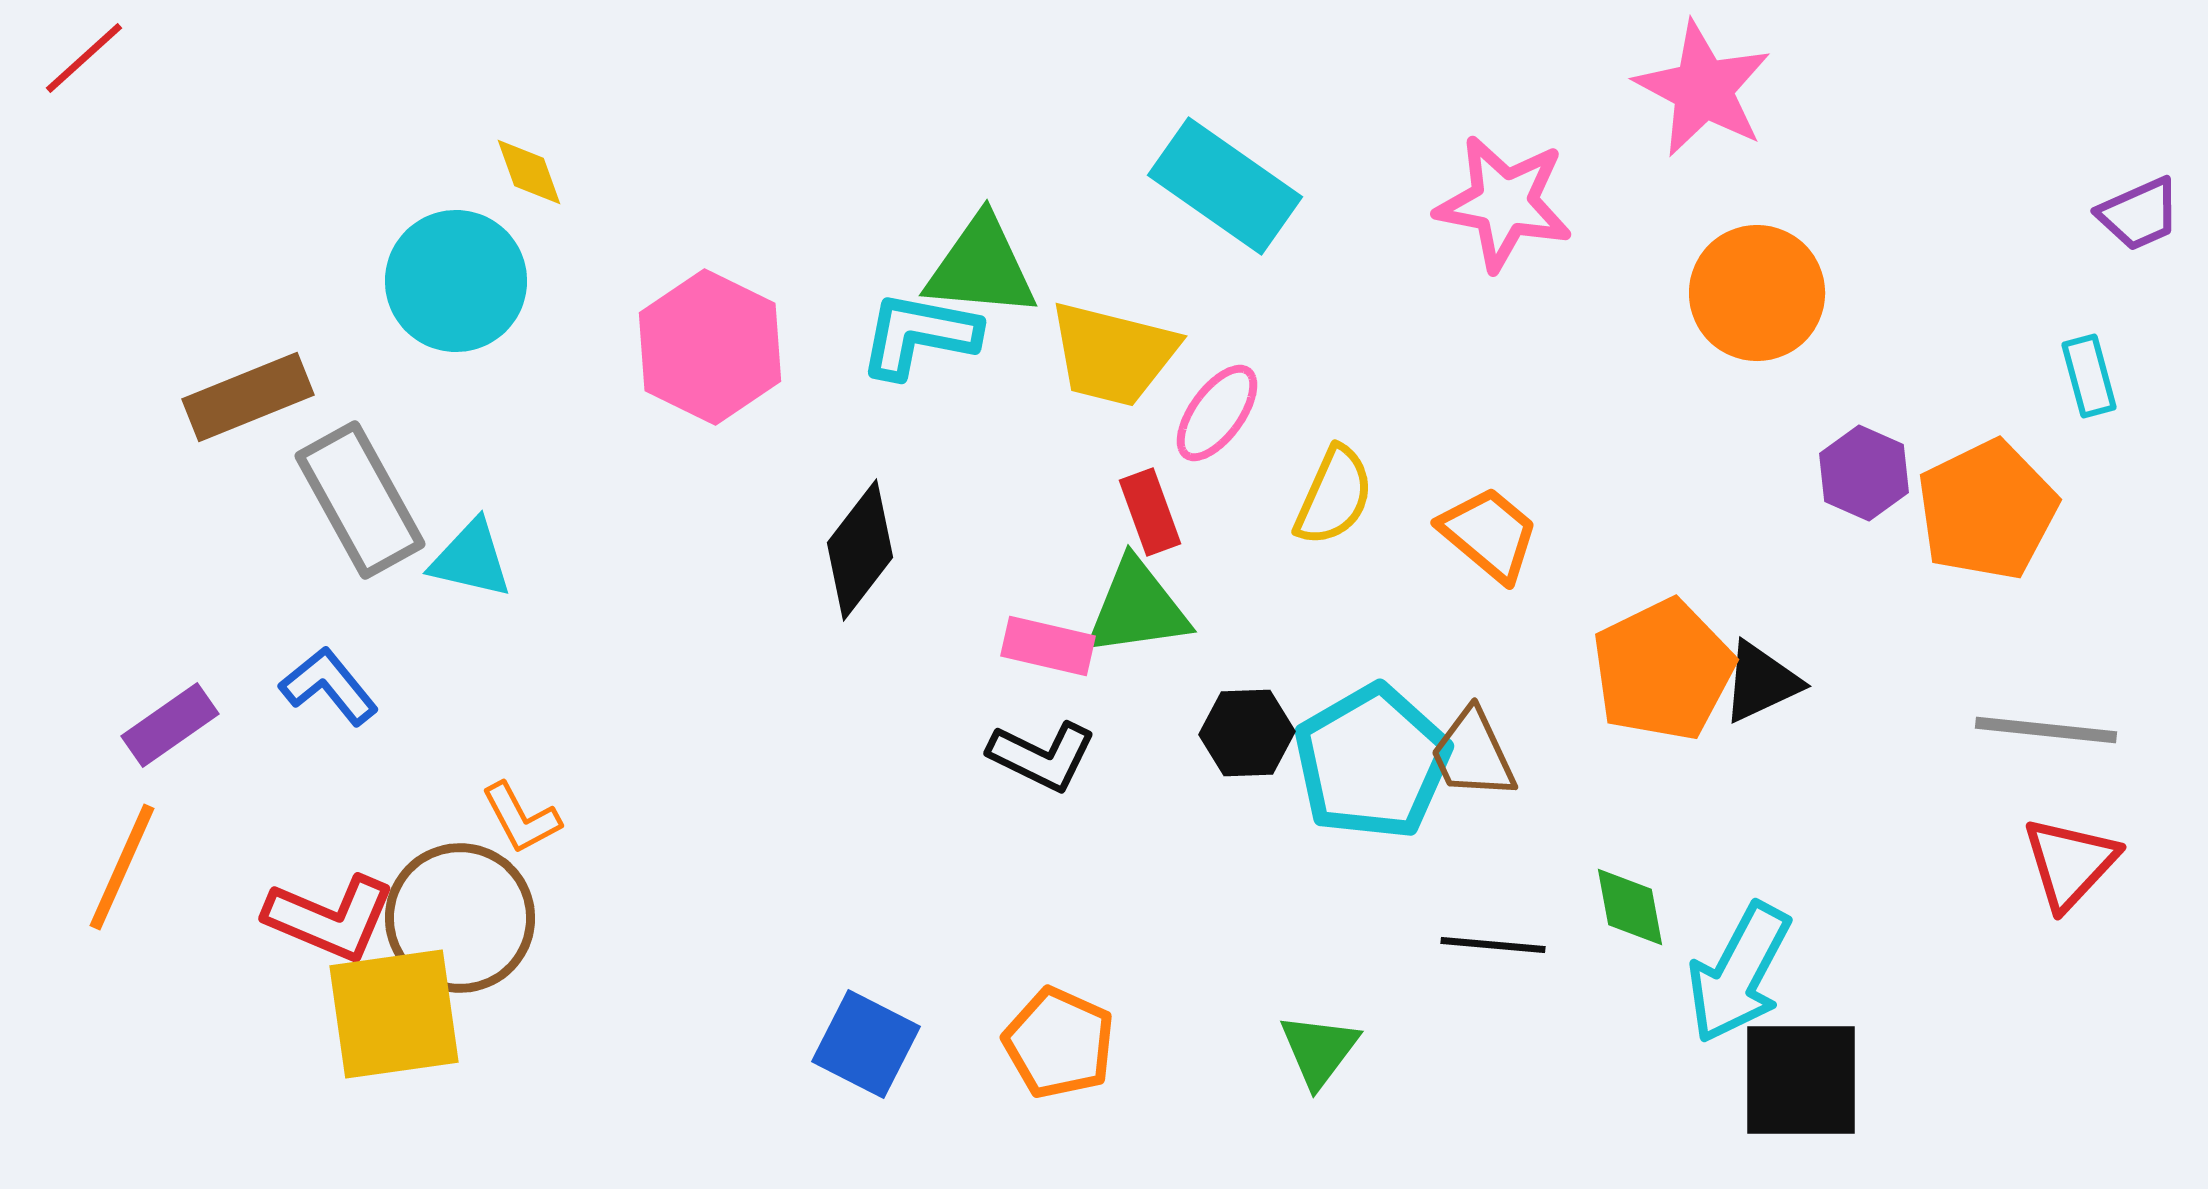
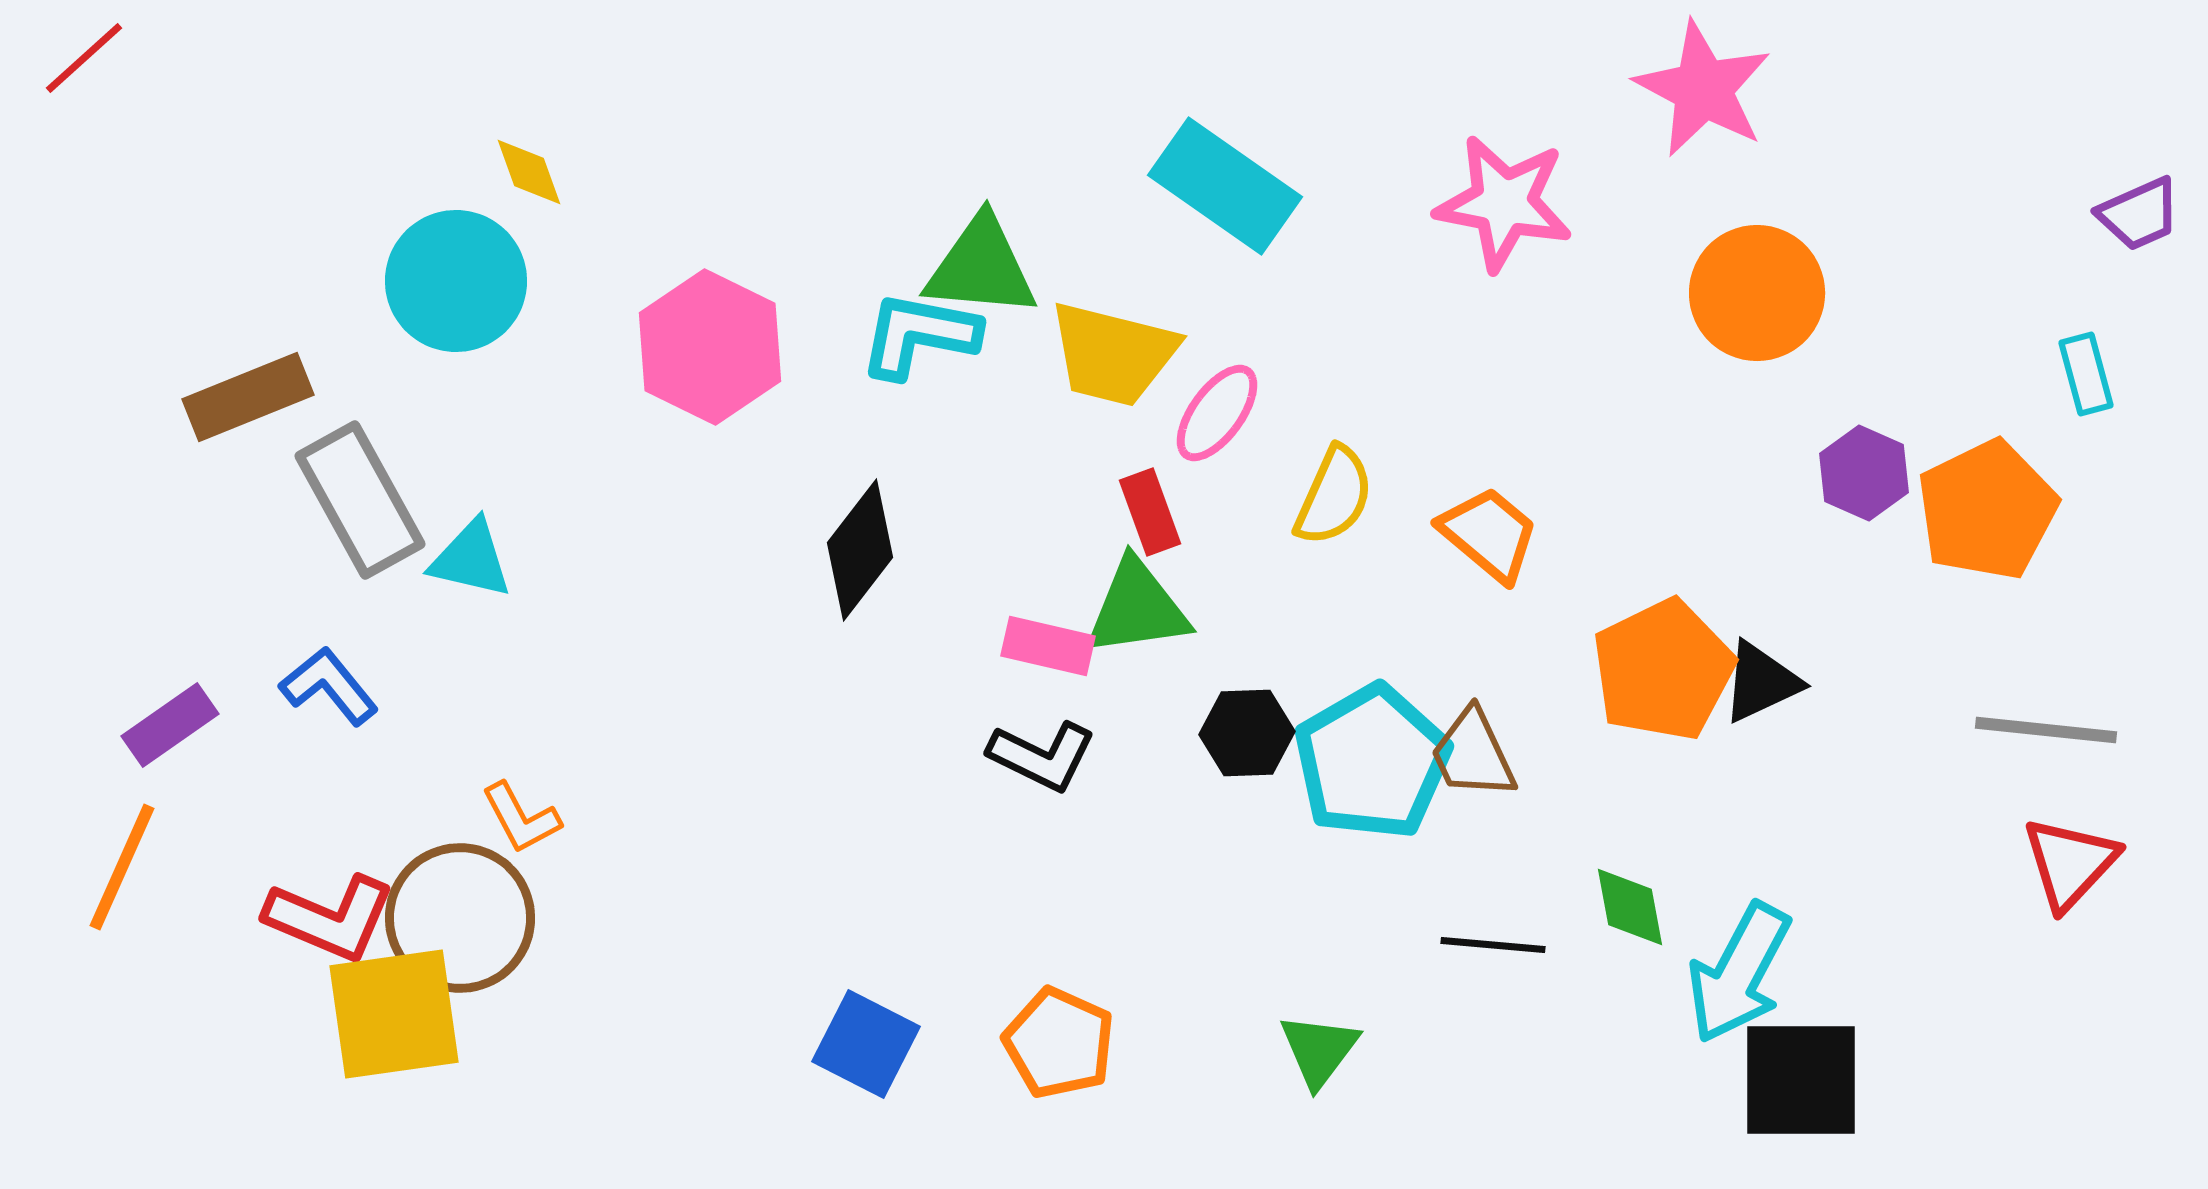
cyan rectangle at (2089, 376): moved 3 px left, 2 px up
